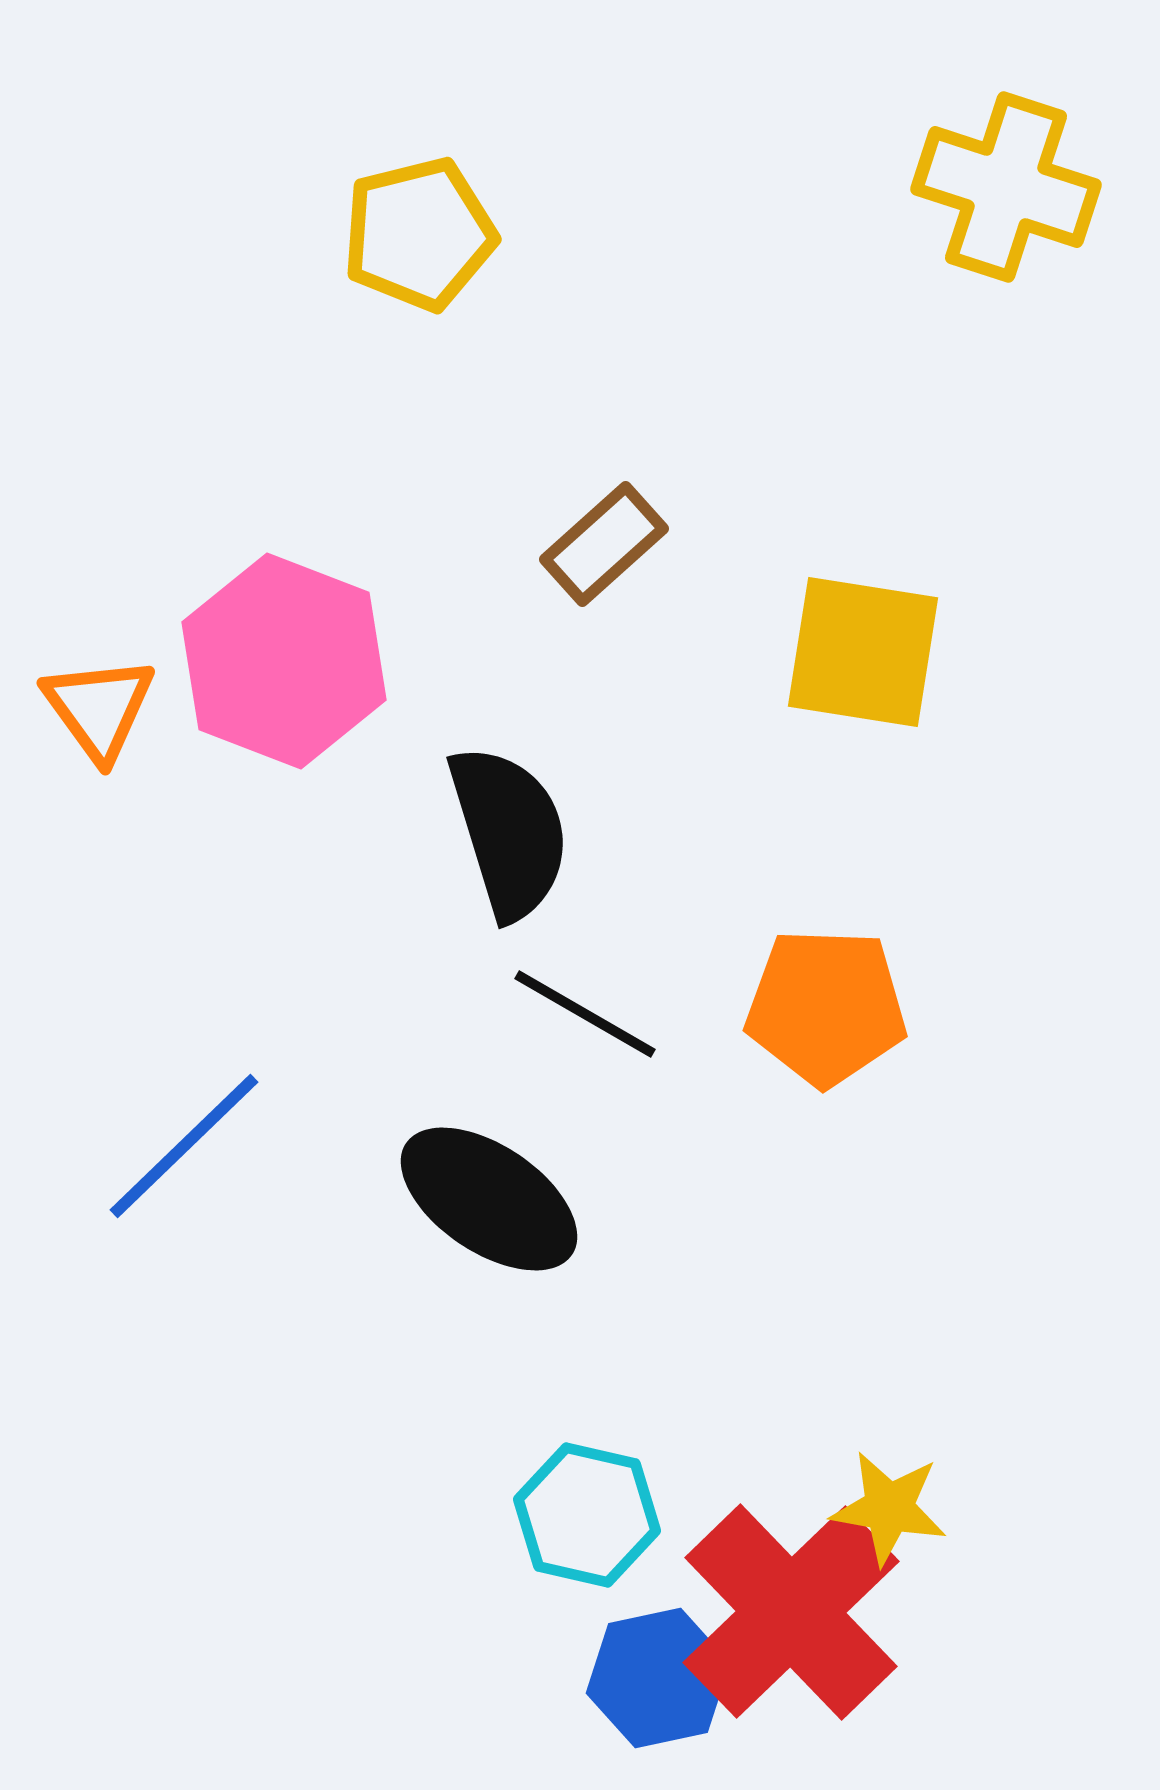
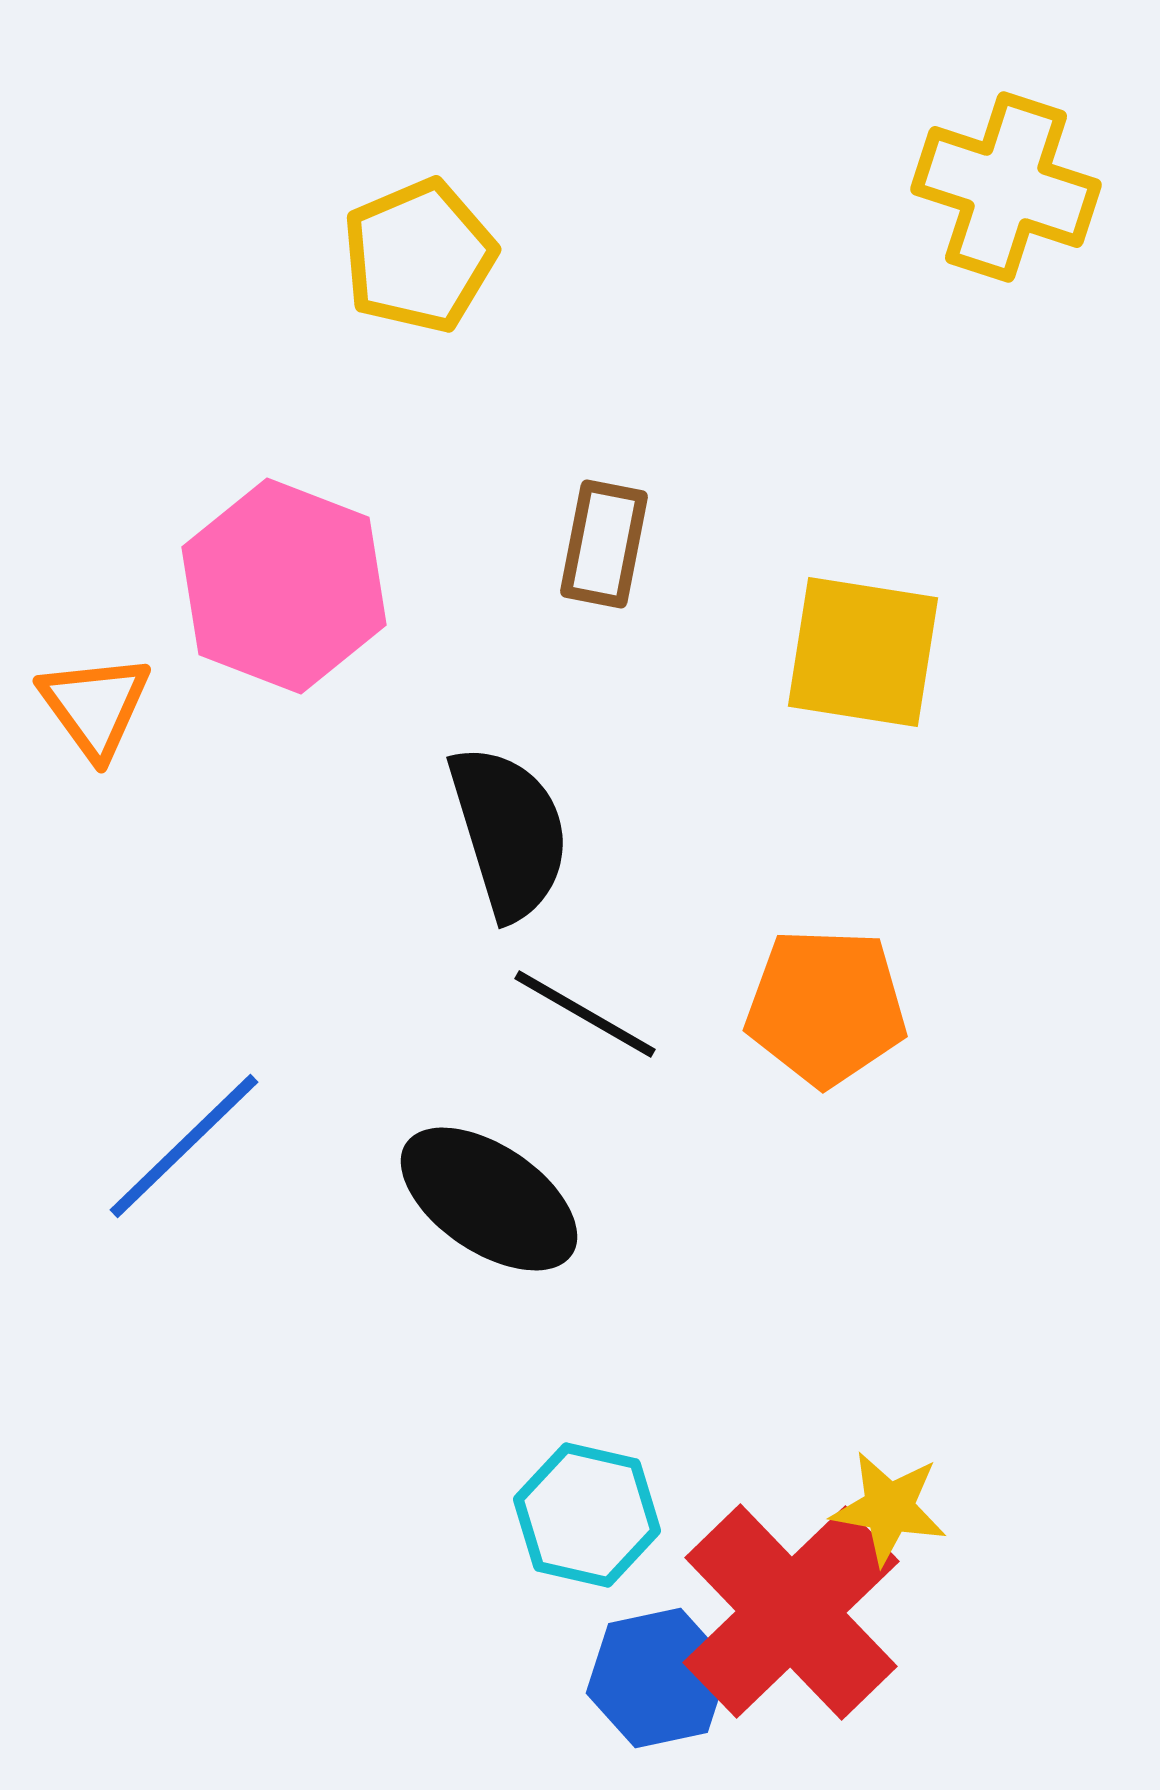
yellow pentagon: moved 22 px down; rotated 9 degrees counterclockwise
brown rectangle: rotated 37 degrees counterclockwise
pink hexagon: moved 75 px up
orange triangle: moved 4 px left, 2 px up
